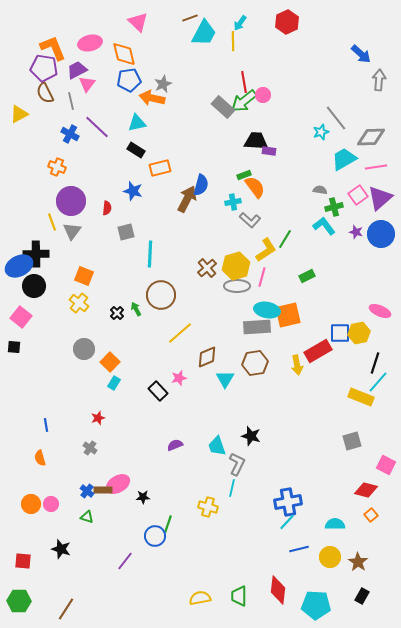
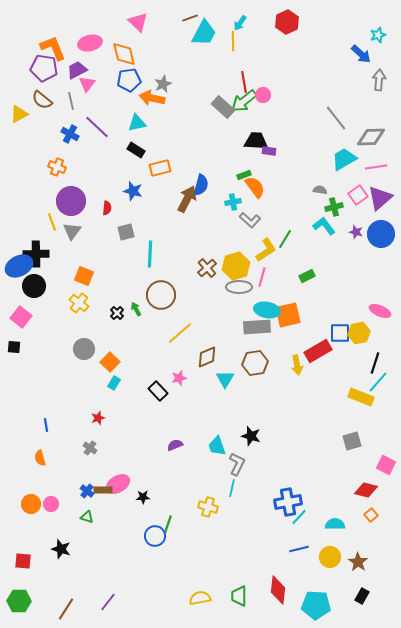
brown semicircle at (45, 93): moved 3 px left, 7 px down; rotated 25 degrees counterclockwise
cyan star at (321, 132): moved 57 px right, 97 px up
gray ellipse at (237, 286): moved 2 px right, 1 px down
cyan line at (287, 522): moved 12 px right, 5 px up
purple line at (125, 561): moved 17 px left, 41 px down
